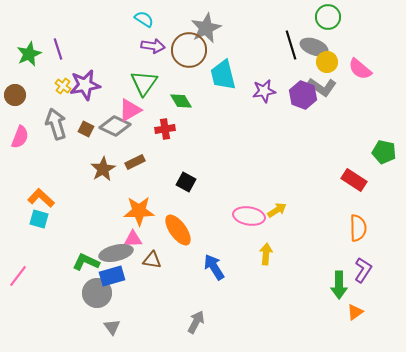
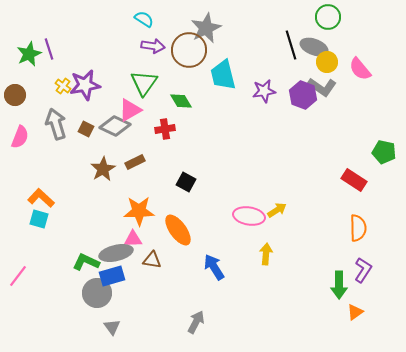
purple line at (58, 49): moved 9 px left
pink semicircle at (360, 69): rotated 10 degrees clockwise
